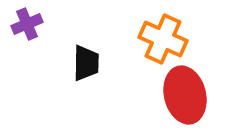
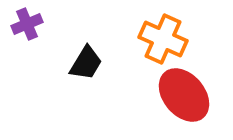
black trapezoid: rotated 30 degrees clockwise
red ellipse: moved 1 px left; rotated 26 degrees counterclockwise
